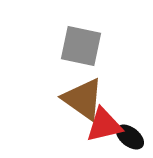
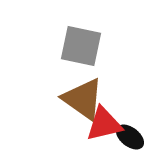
red triangle: moved 1 px up
